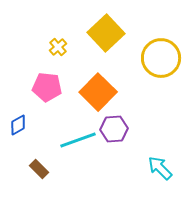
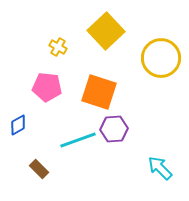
yellow square: moved 2 px up
yellow cross: rotated 18 degrees counterclockwise
orange square: moved 1 px right; rotated 27 degrees counterclockwise
